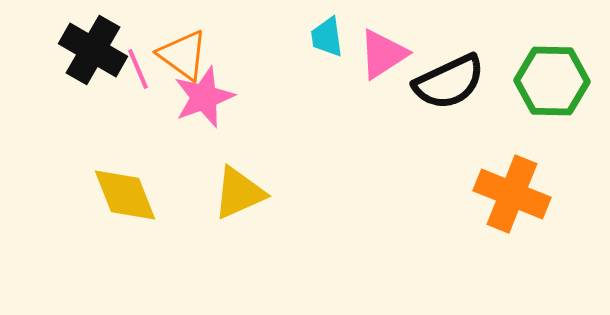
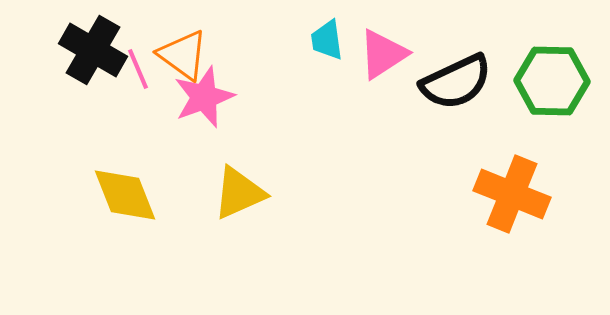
cyan trapezoid: moved 3 px down
black semicircle: moved 7 px right
